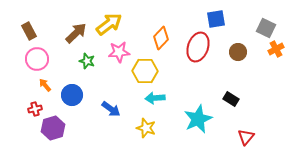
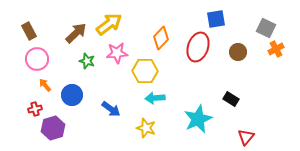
pink star: moved 2 px left, 1 px down
